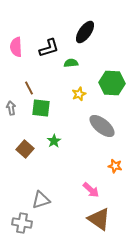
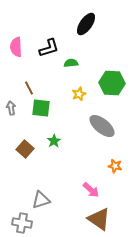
black ellipse: moved 1 px right, 8 px up
